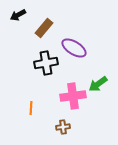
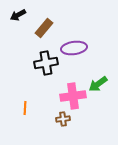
purple ellipse: rotated 40 degrees counterclockwise
orange line: moved 6 px left
brown cross: moved 8 px up
